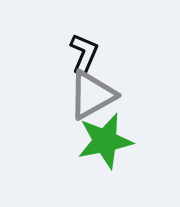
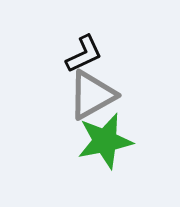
black L-shape: rotated 42 degrees clockwise
